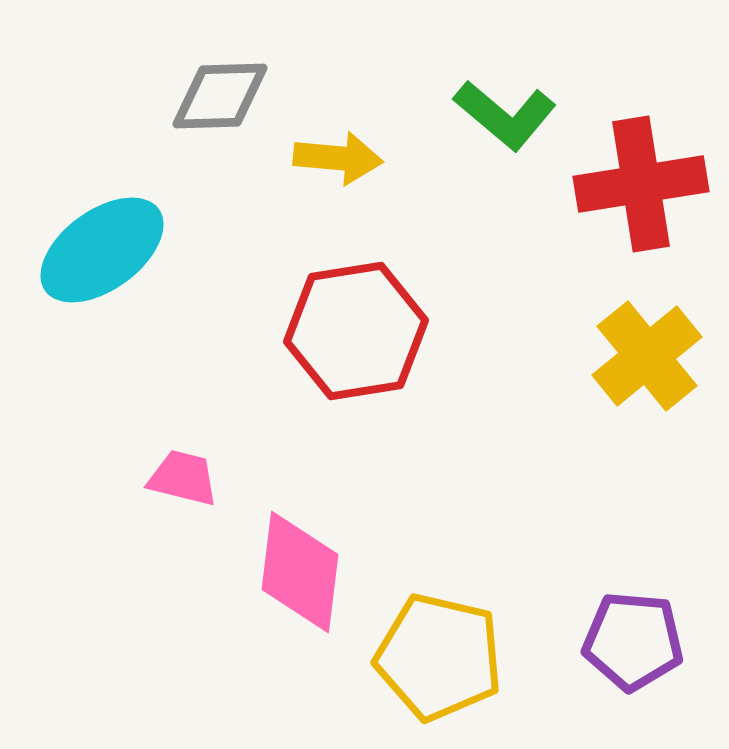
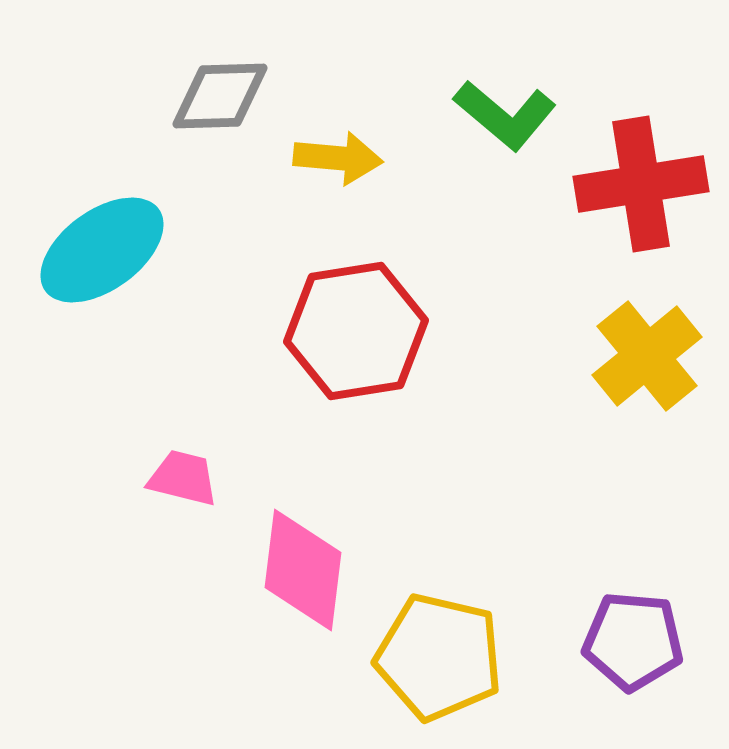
pink diamond: moved 3 px right, 2 px up
